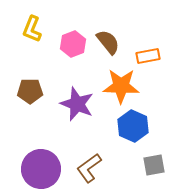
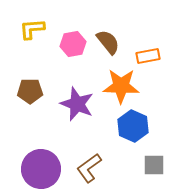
yellow L-shape: rotated 64 degrees clockwise
pink hexagon: rotated 10 degrees clockwise
gray square: rotated 10 degrees clockwise
